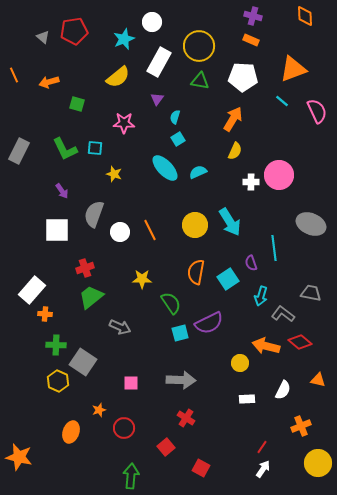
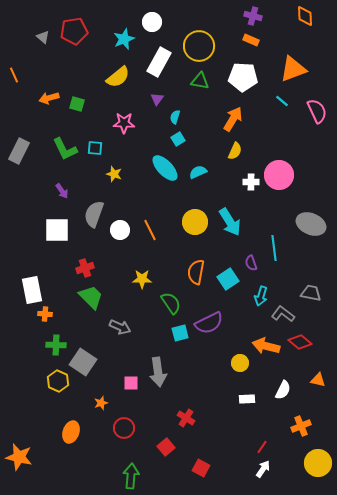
orange arrow at (49, 82): moved 16 px down
yellow circle at (195, 225): moved 3 px up
white circle at (120, 232): moved 2 px up
white rectangle at (32, 290): rotated 52 degrees counterclockwise
green trapezoid at (91, 297): rotated 84 degrees clockwise
gray arrow at (181, 380): moved 23 px left, 8 px up; rotated 80 degrees clockwise
orange star at (99, 410): moved 2 px right, 7 px up
